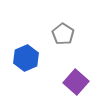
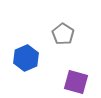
purple square: rotated 25 degrees counterclockwise
